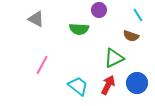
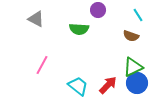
purple circle: moved 1 px left
green triangle: moved 19 px right, 9 px down
red arrow: rotated 18 degrees clockwise
